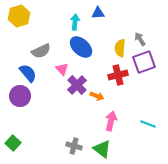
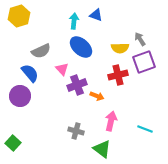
blue triangle: moved 2 px left, 2 px down; rotated 24 degrees clockwise
cyan arrow: moved 1 px left, 1 px up
yellow semicircle: rotated 96 degrees counterclockwise
blue semicircle: moved 2 px right
purple cross: rotated 24 degrees clockwise
cyan line: moved 3 px left, 5 px down
gray cross: moved 2 px right, 15 px up
